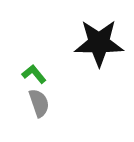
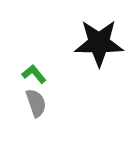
gray semicircle: moved 3 px left
